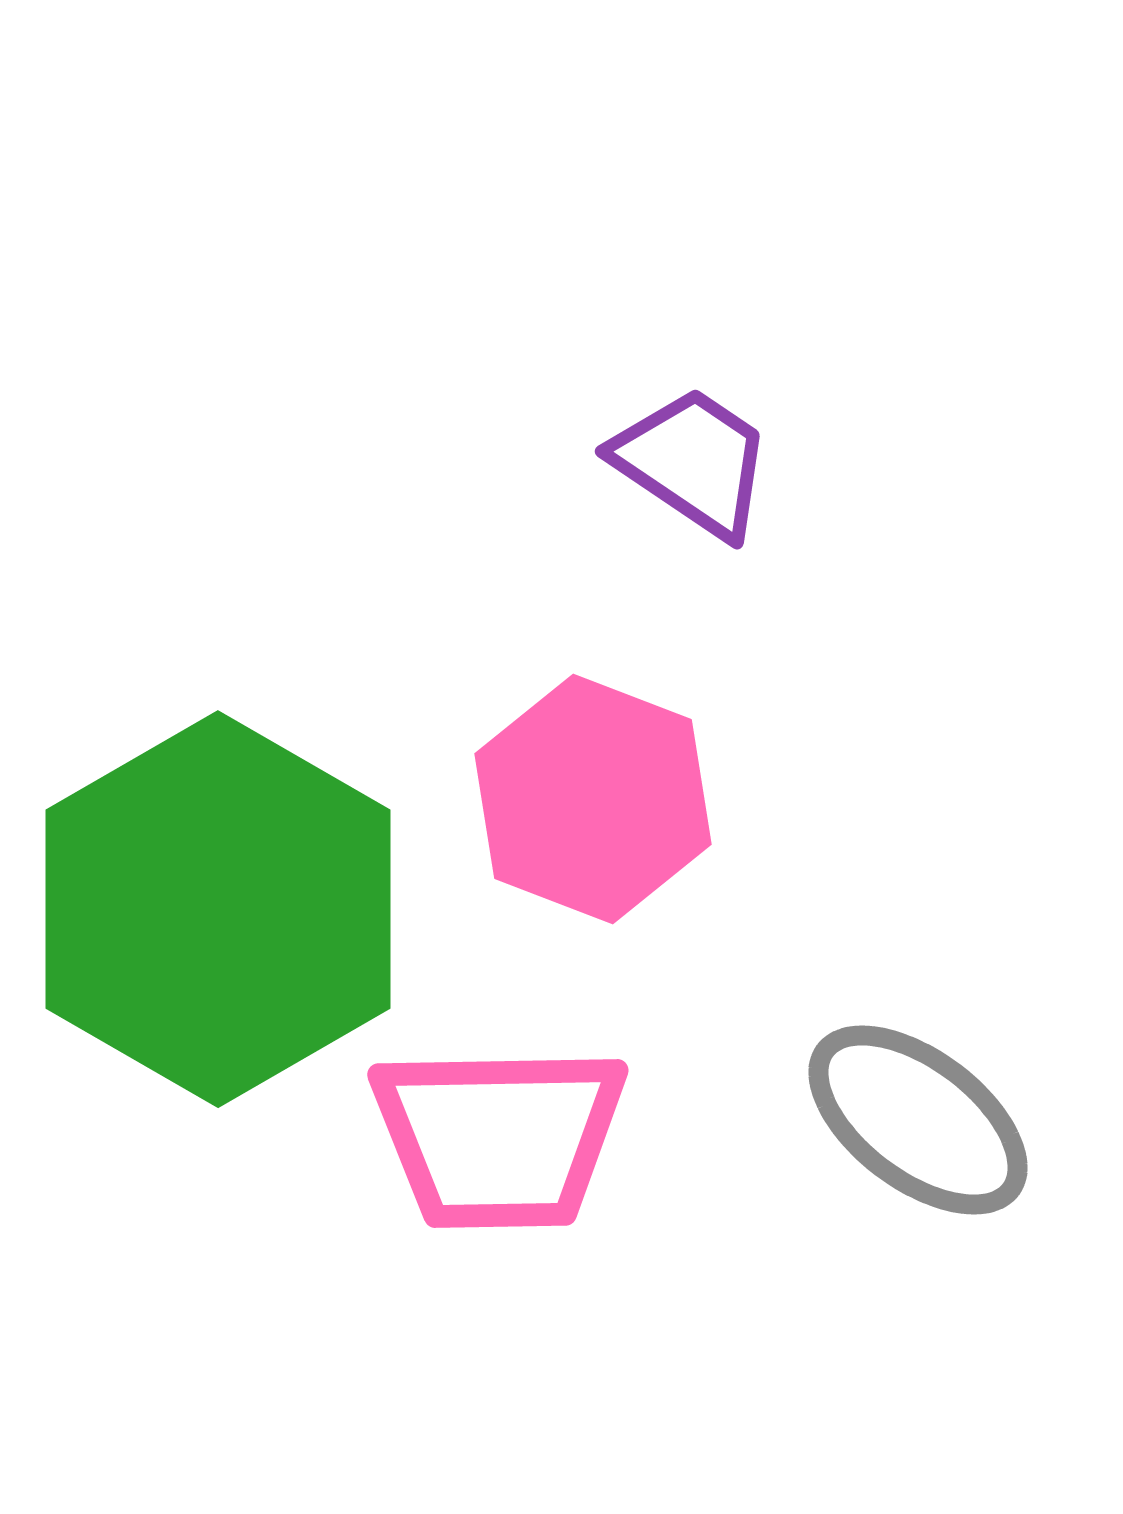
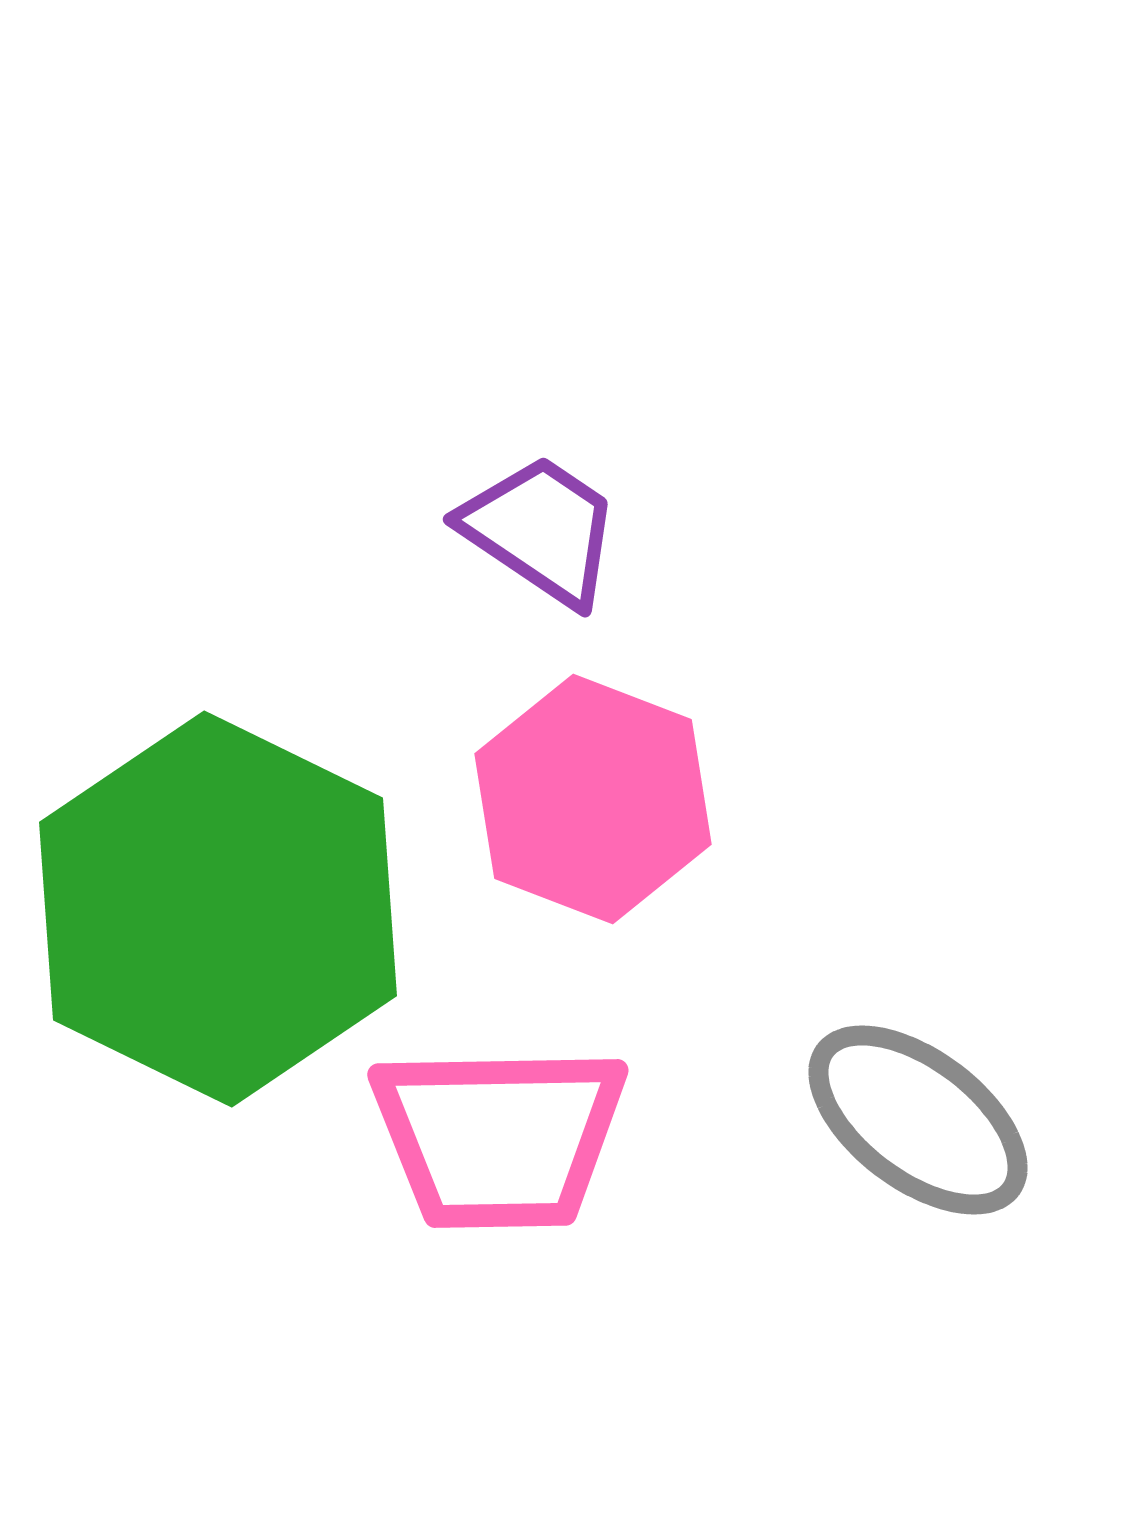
purple trapezoid: moved 152 px left, 68 px down
green hexagon: rotated 4 degrees counterclockwise
